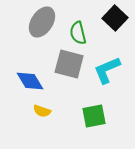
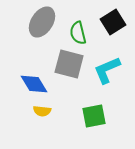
black square: moved 2 px left, 4 px down; rotated 15 degrees clockwise
blue diamond: moved 4 px right, 3 px down
yellow semicircle: rotated 12 degrees counterclockwise
